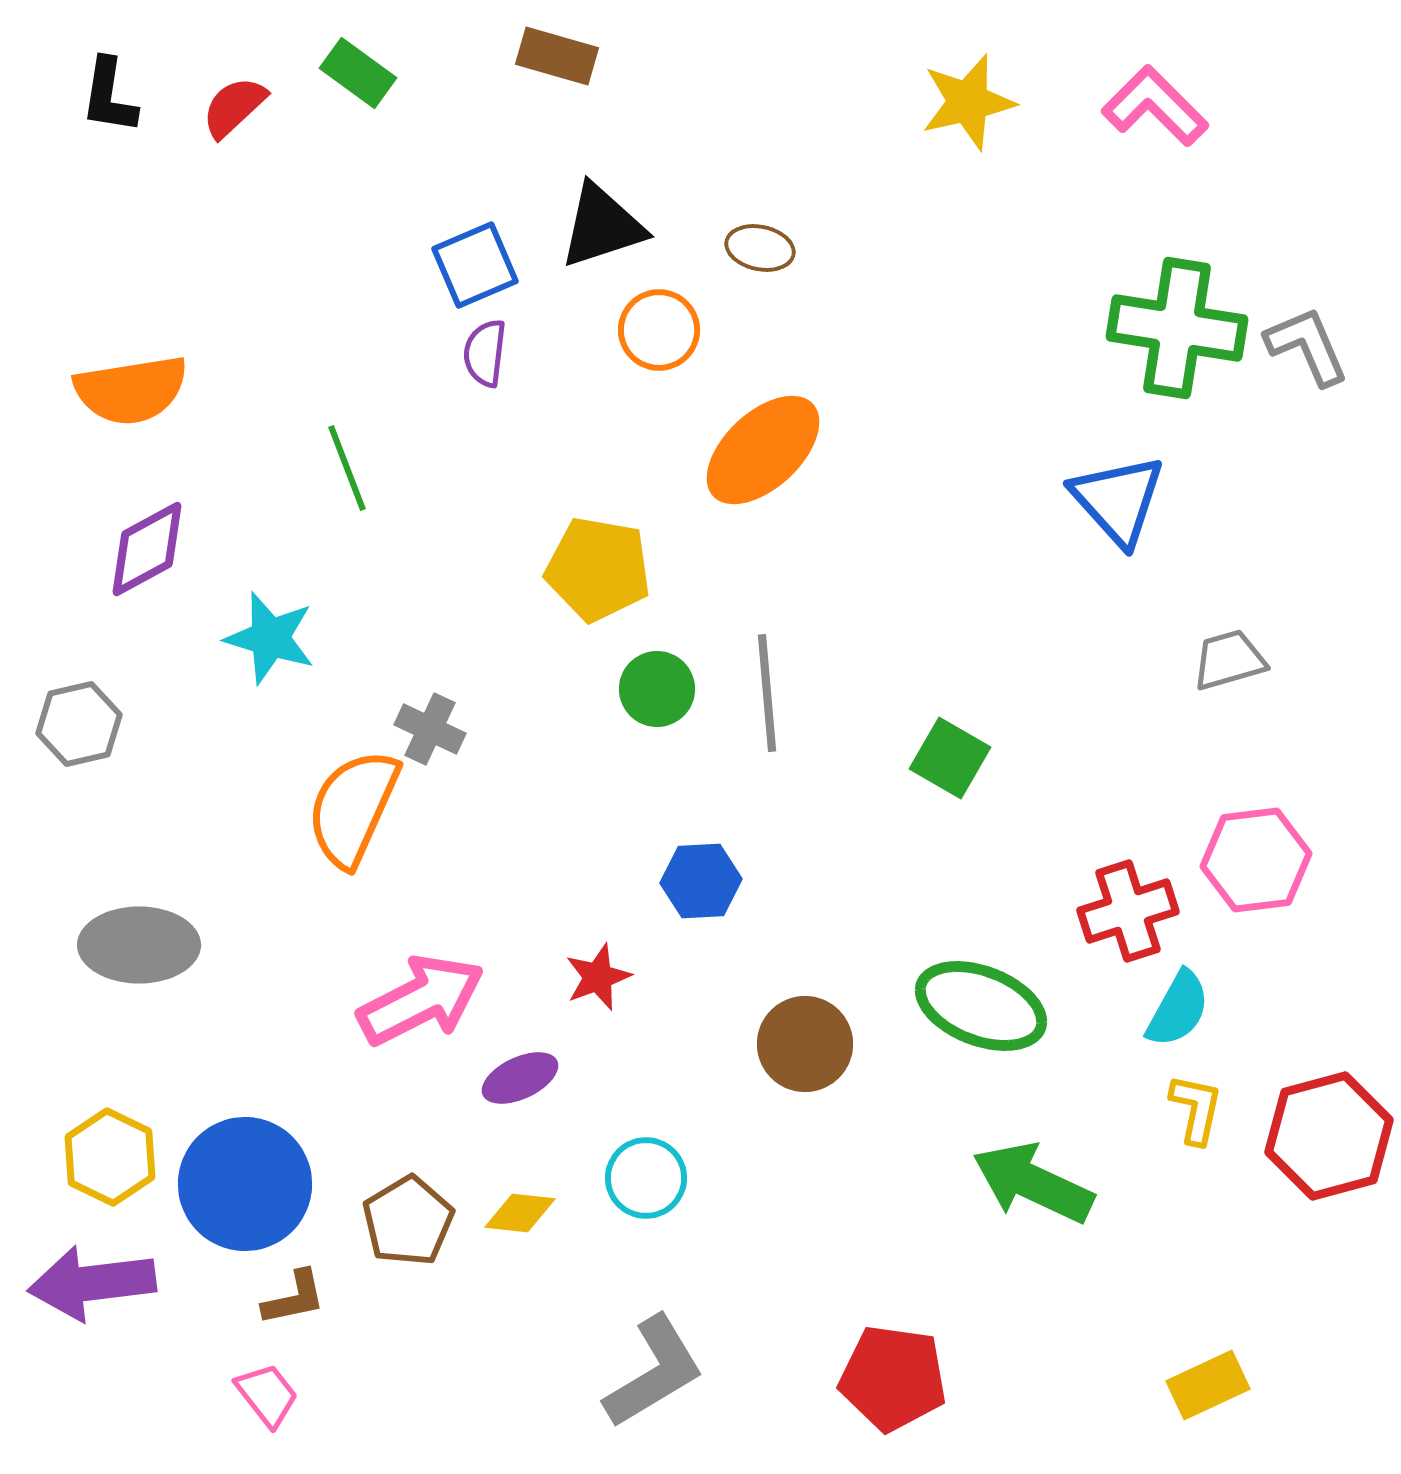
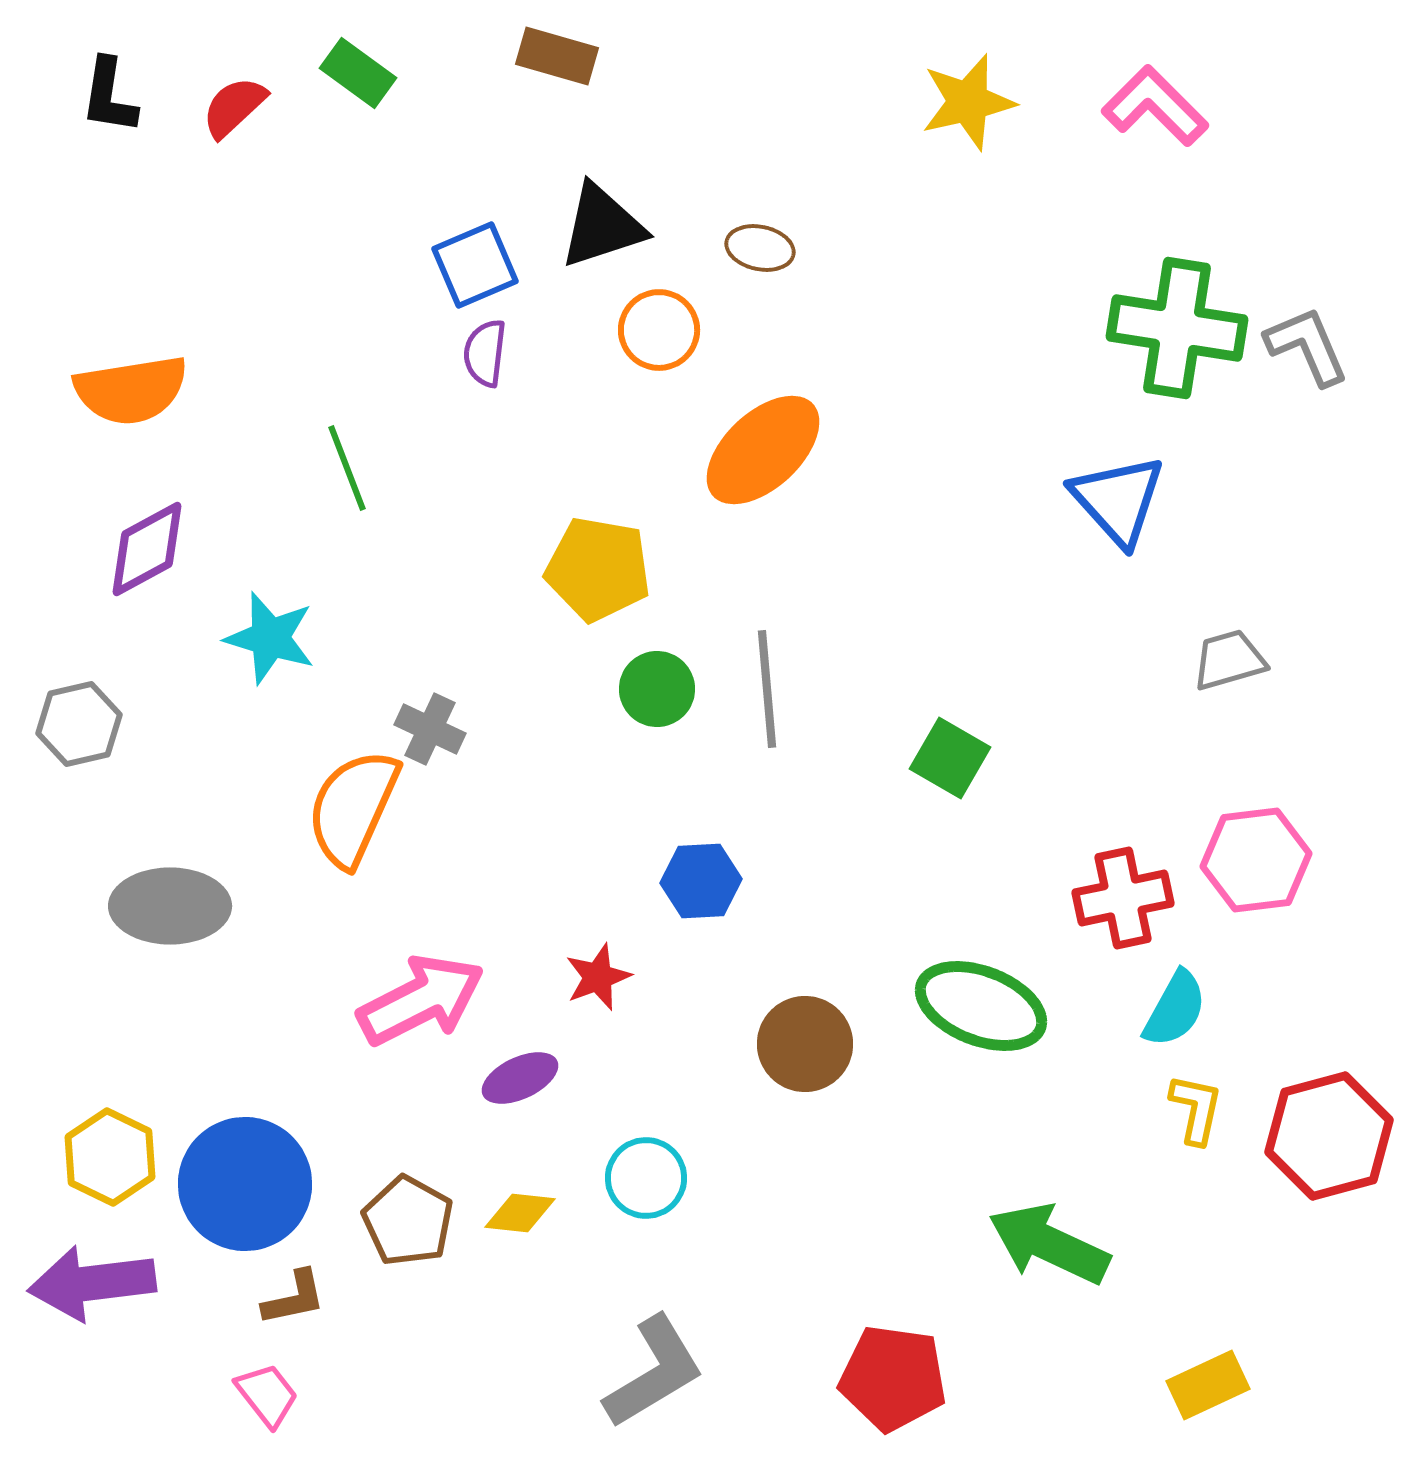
gray line at (767, 693): moved 4 px up
red cross at (1128, 911): moved 5 px left, 13 px up; rotated 6 degrees clockwise
gray ellipse at (139, 945): moved 31 px right, 39 px up
cyan semicircle at (1178, 1009): moved 3 px left
green arrow at (1033, 1183): moved 16 px right, 61 px down
brown pentagon at (408, 1221): rotated 12 degrees counterclockwise
